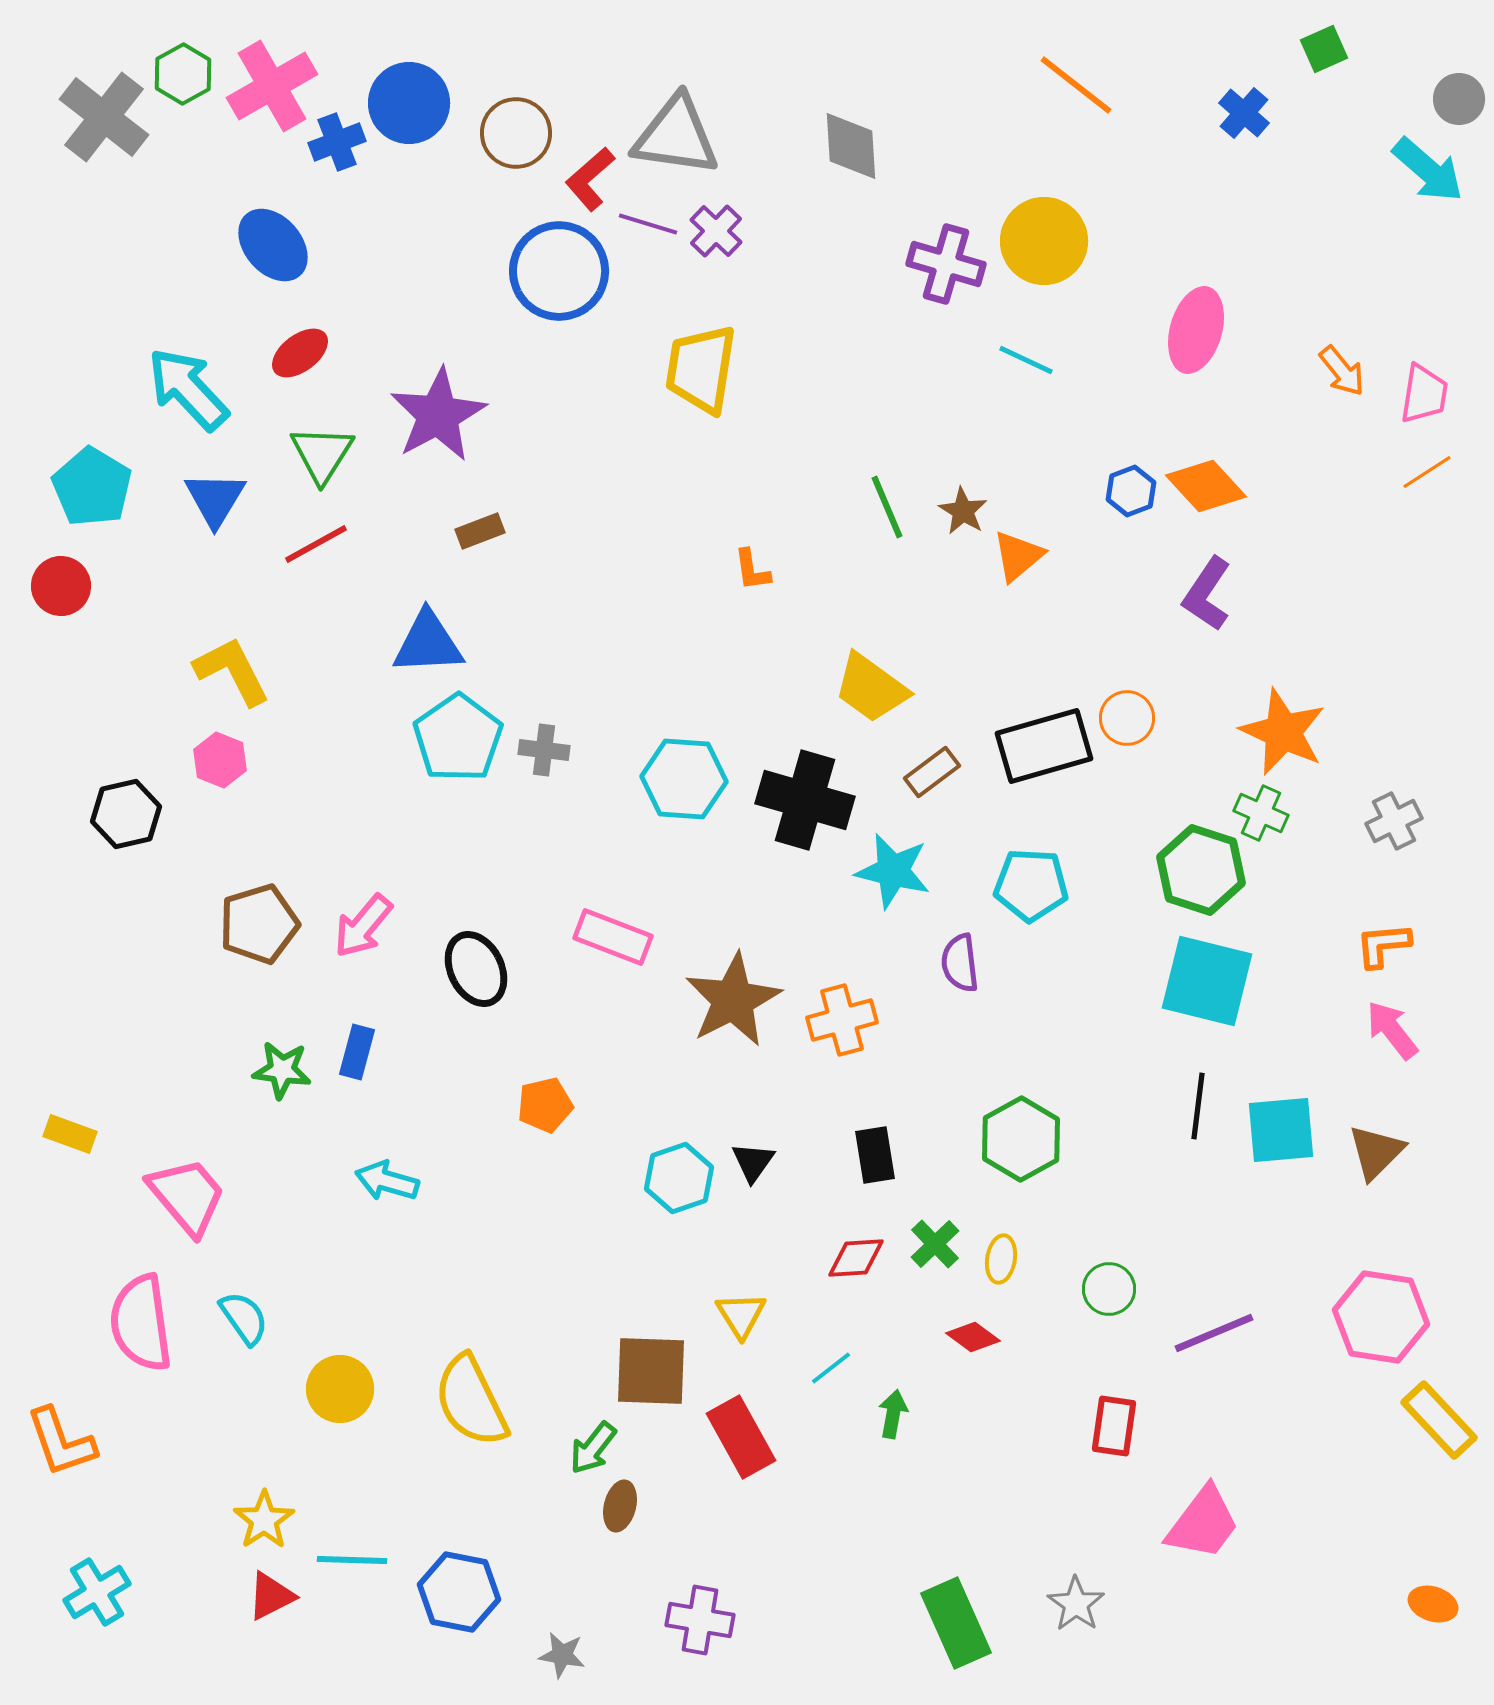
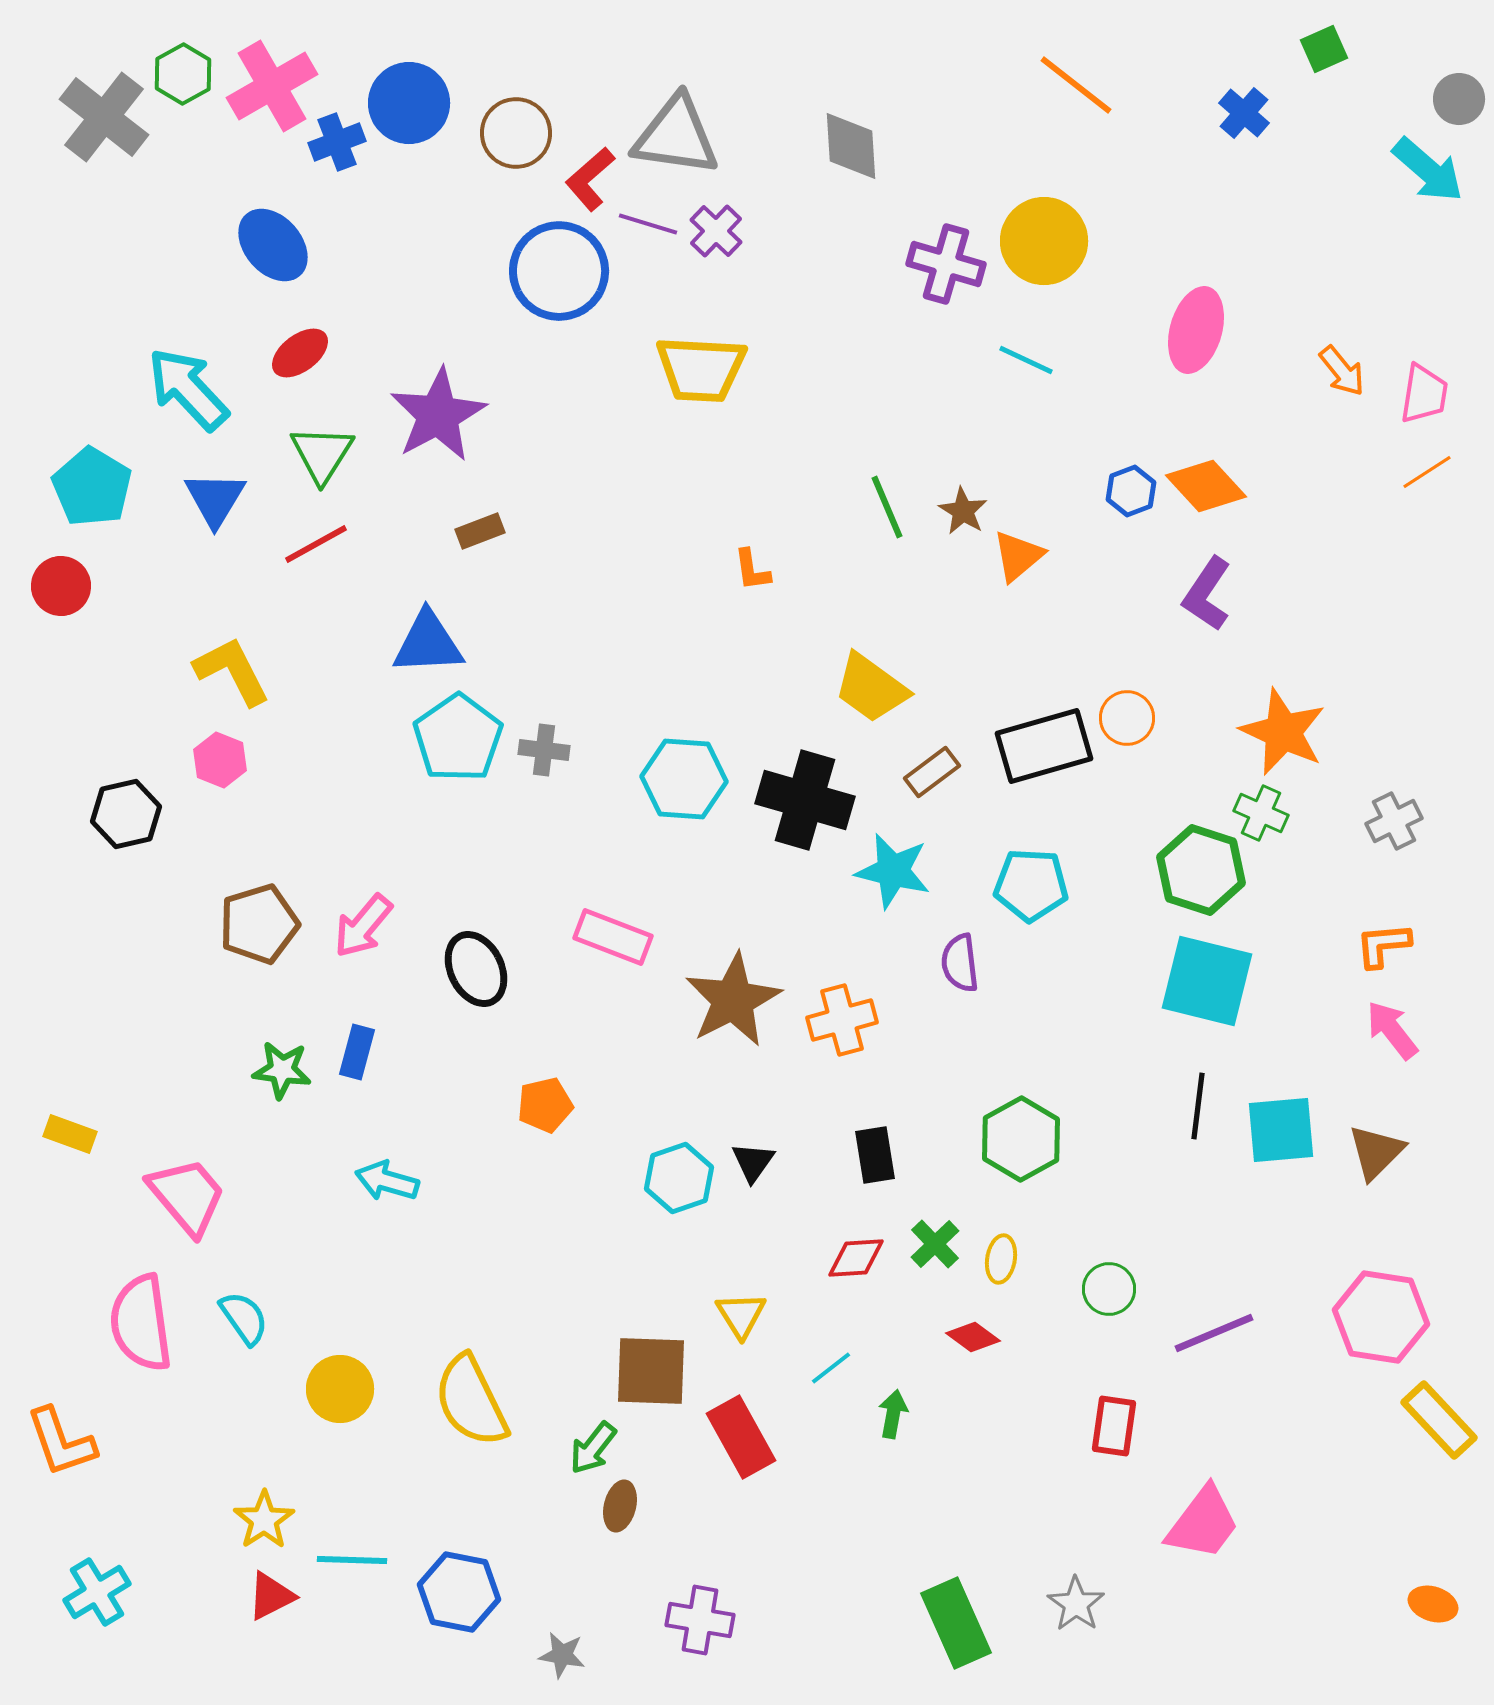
yellow trapezoid at (701, 369): rotated 96 degrees counterclockwise
